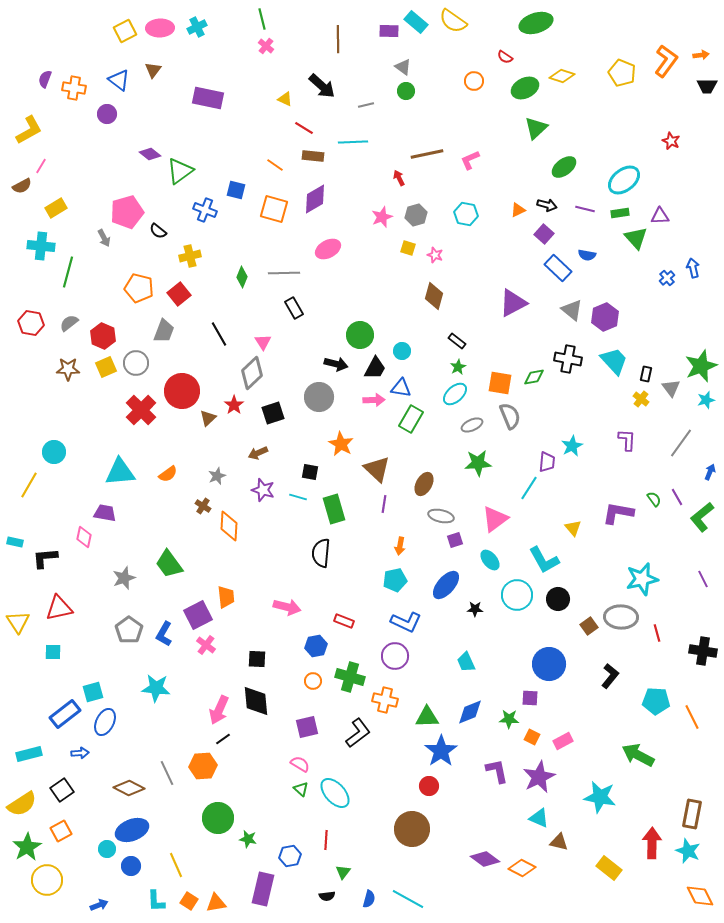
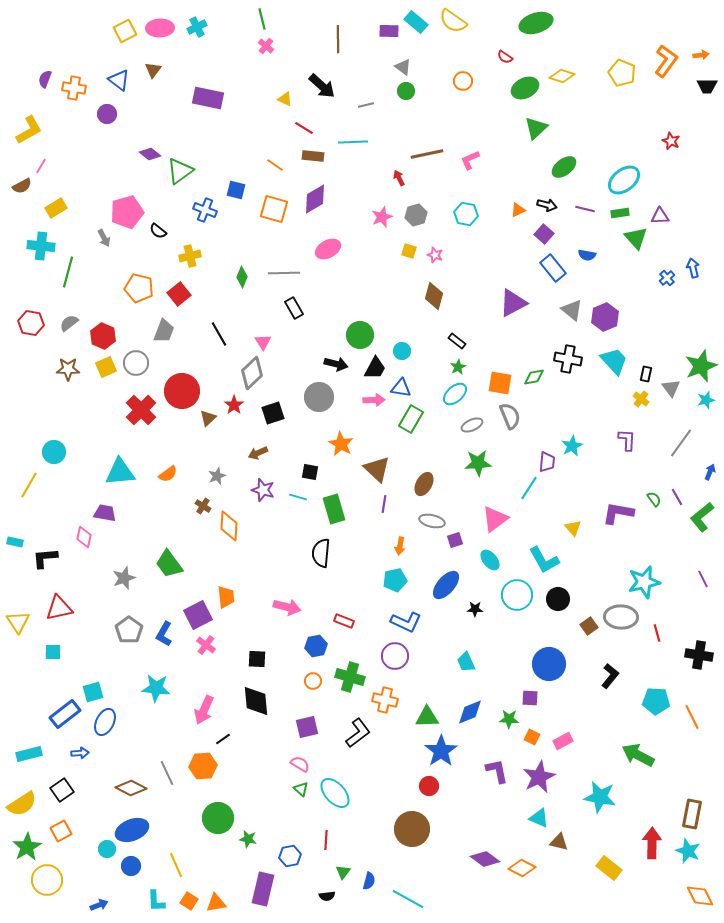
orange circle at (474, 81): moved 11 px left
yellow square at (408, 248): moved 1 px right, 3 px down
blue rectangle at (558, 268): moved 5 px left; rotated 8 degrees clockwise
gray ellipse at (441, 516): moved 9 px left, 5 px down
cyan star at (642, 579): moved 2 px right, 3 px down
black cross at (703, 651): moved 4 px left, 4 px down
pink arrow at (219, 710): moved 15 px left
brown diamond at (129, 788): moved 2 px right
blue semicircle at (369, 899): moved 18 px up
